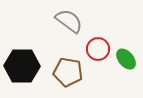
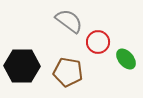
red circle: moved 7 px up
